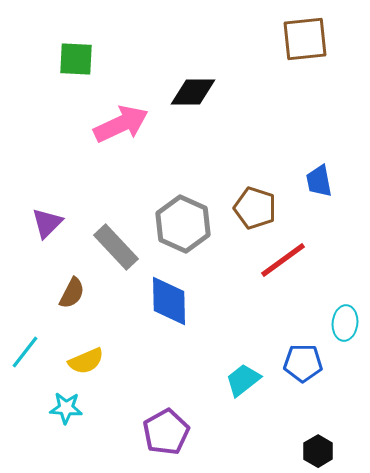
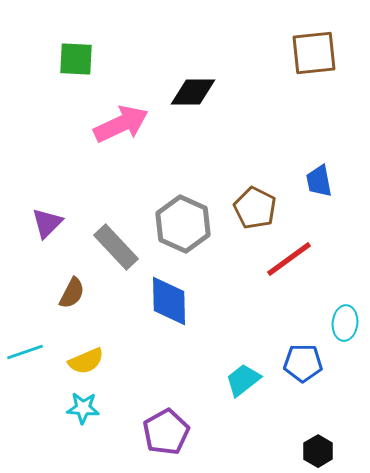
brown square: moved 9 px right, 14 px down
brown pentagon: rotated 9 degrees clockwise
red line: moved 6 px right, 1 px up
cyan line: rotated 33 degrees clockwise
cyan star: moved 17 px right
